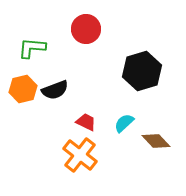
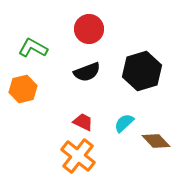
red circle: moved 3 px right
green L-shape: moved 1 px right; rotated 24 degrees clockwise
black semicircle: moved 32 px right, 18 px up
red trapezoid: moved 3 px left
orange cross: moved 2 px left, 1 px down
